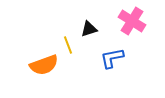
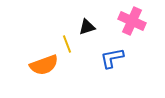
pink cross: rotated 8 degrees counterclockwise
black triangle: moved 2 px left, 2 px up
yellow line: moved 1 px left, 1 px up
